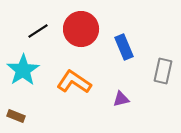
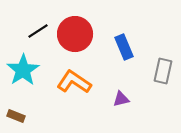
red circle: moved 6 px left, 5 px down
